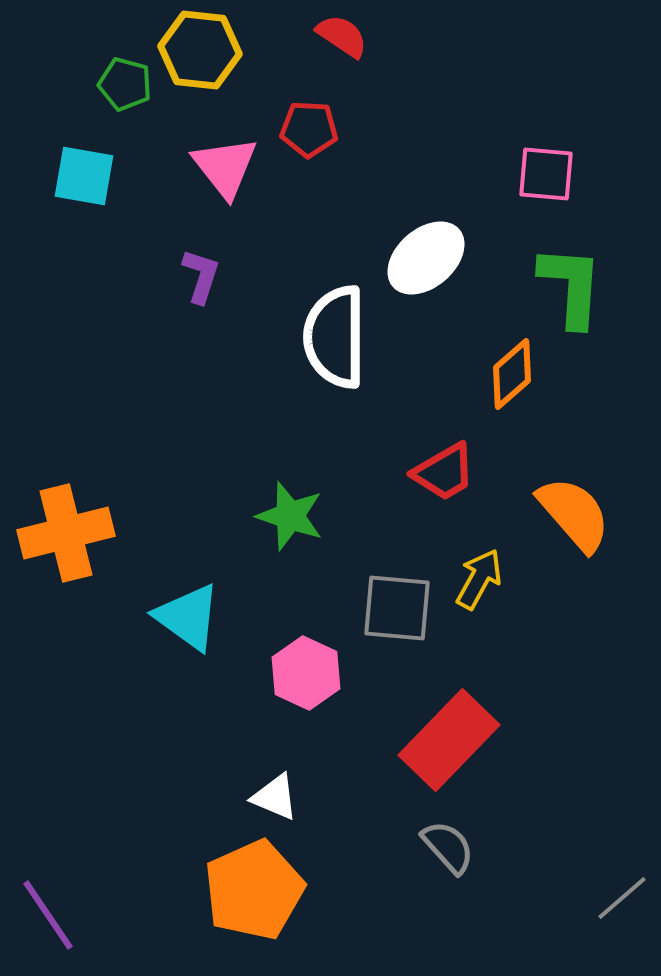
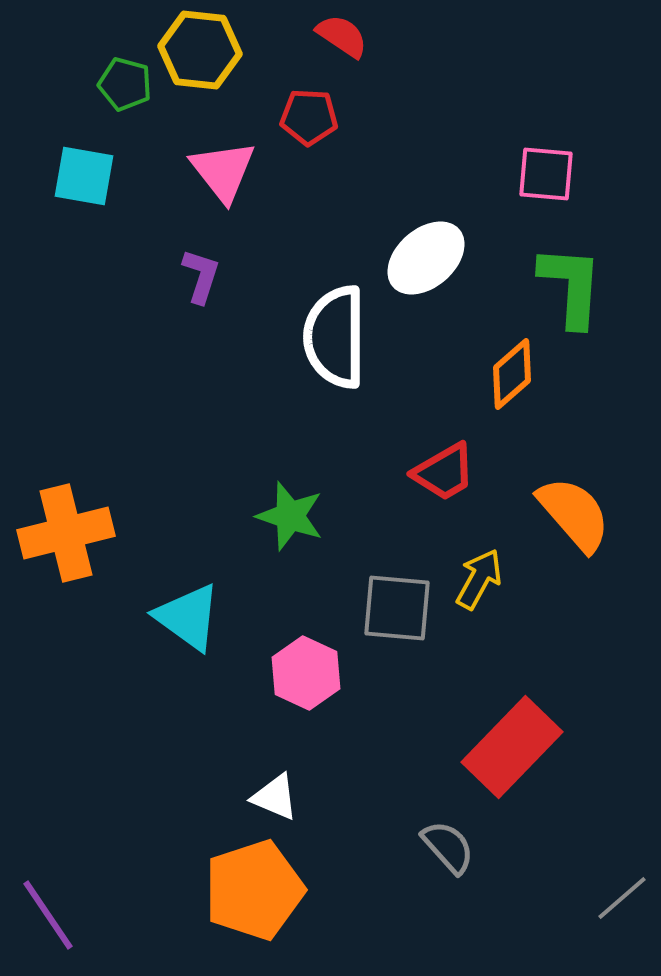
red pentagon: moved 12 px up
pink triangle: moved 2 px left, 4 px down
red rectangle: moved 63 px right, 7 px down
orange pentagon: rotated 6 degrees clockwise
